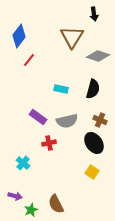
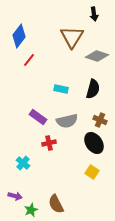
gray diamond: moved 1 px left
